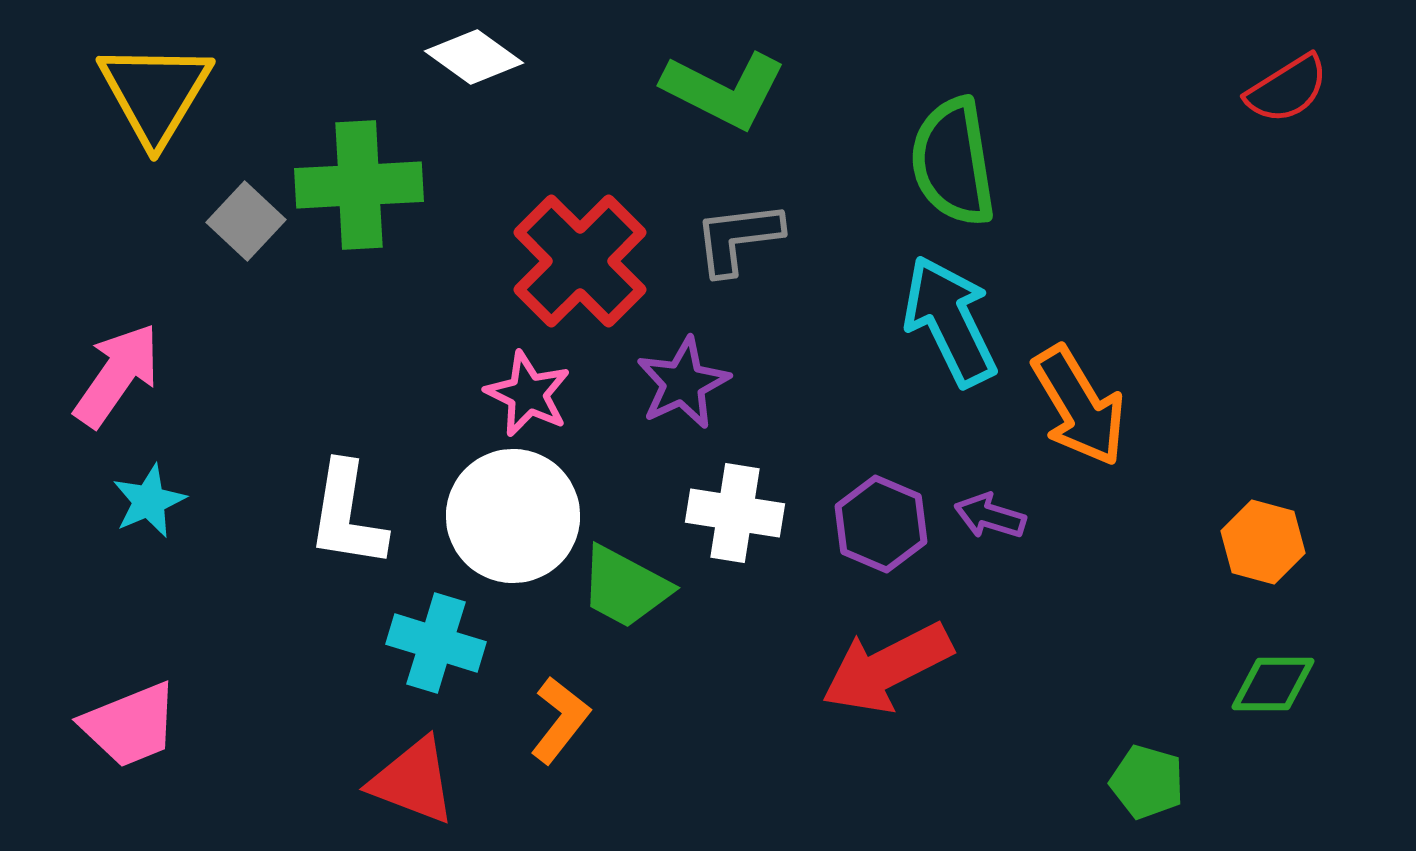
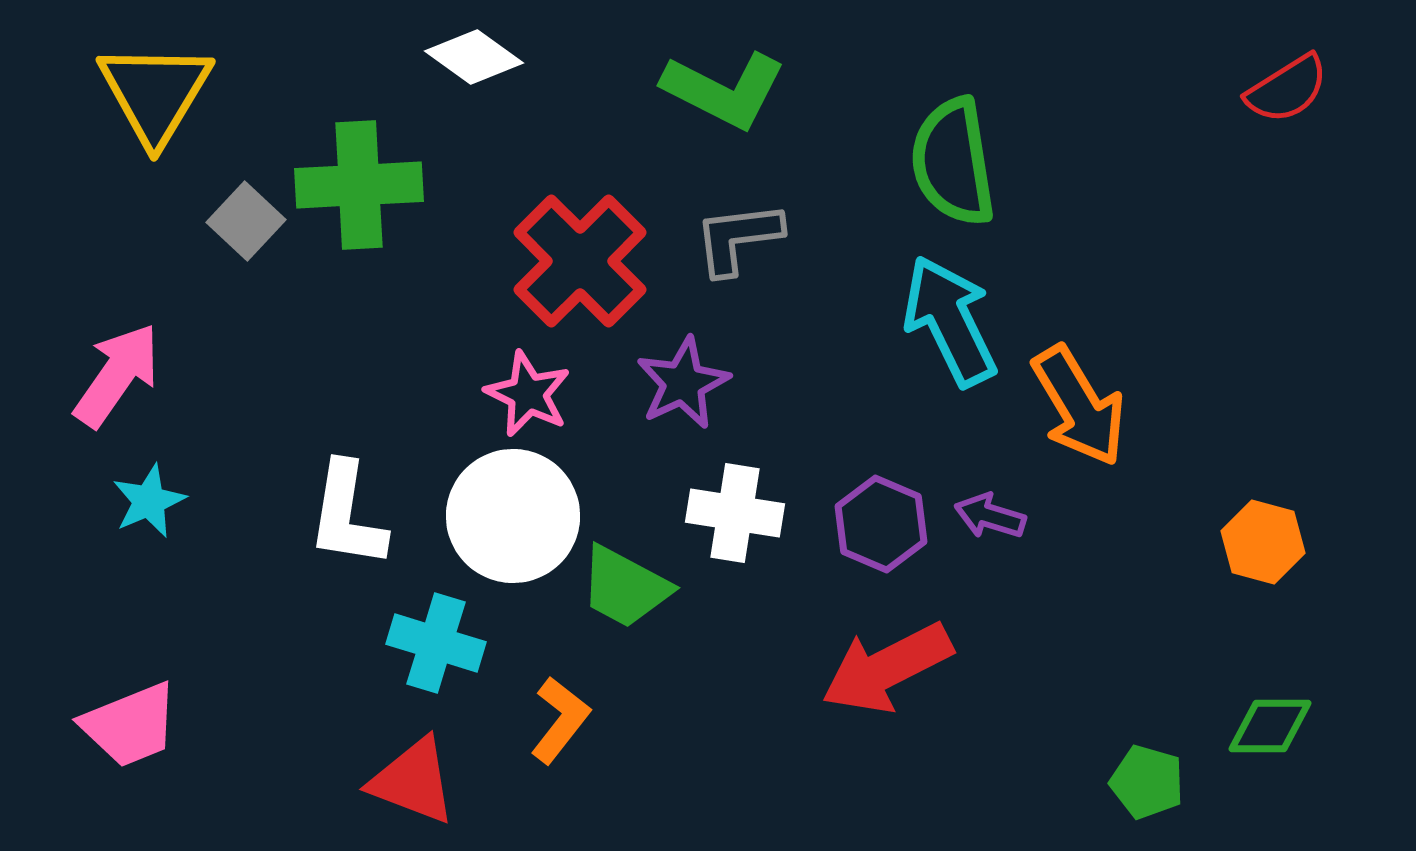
green diamond: moved 3 px left, 42 px down
